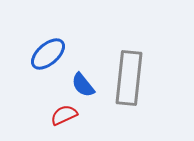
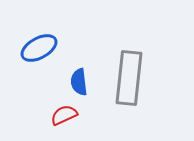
blue ellipse: moved 9 px left, 6 px up; rotated 12 degrees clockwise
blue semicircle: moved 4 px left, 3 px up; rotated 32 degrees clockwise
